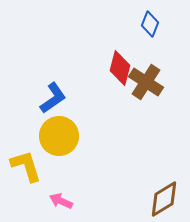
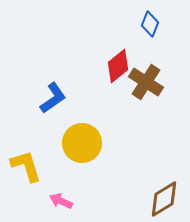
red diamond: moved 2 px left, 2 px up; rotated 36 degrees clockwise
yellow circle: moved 23 px right, 7 px down
